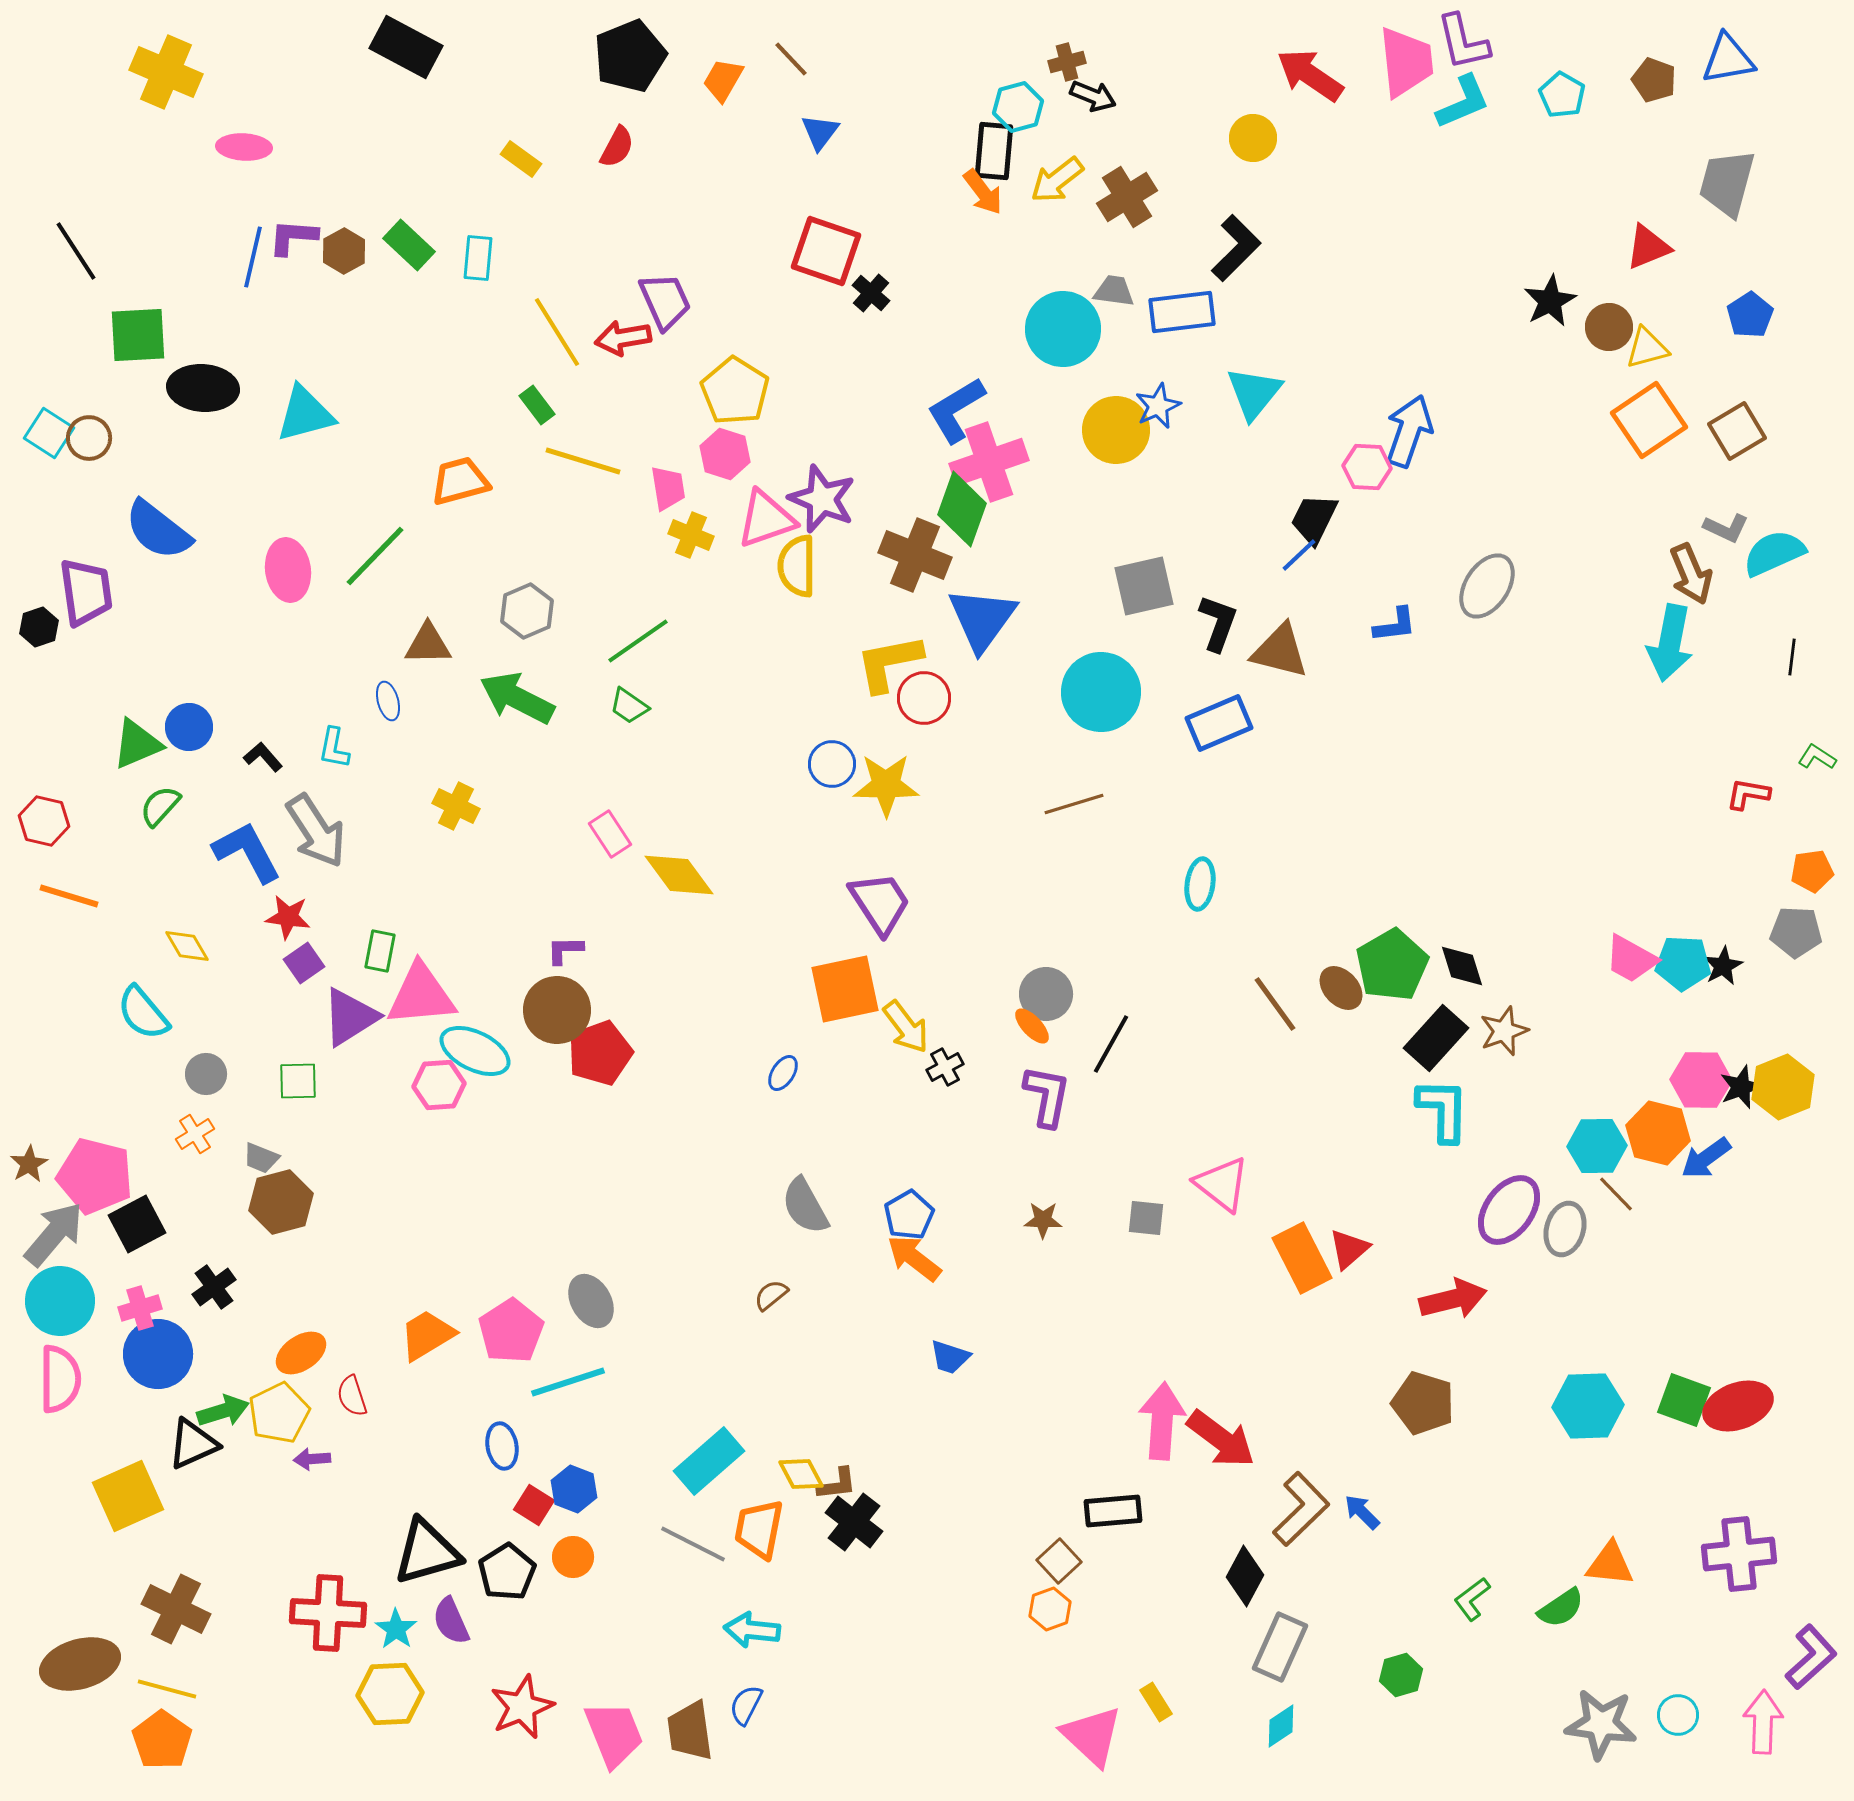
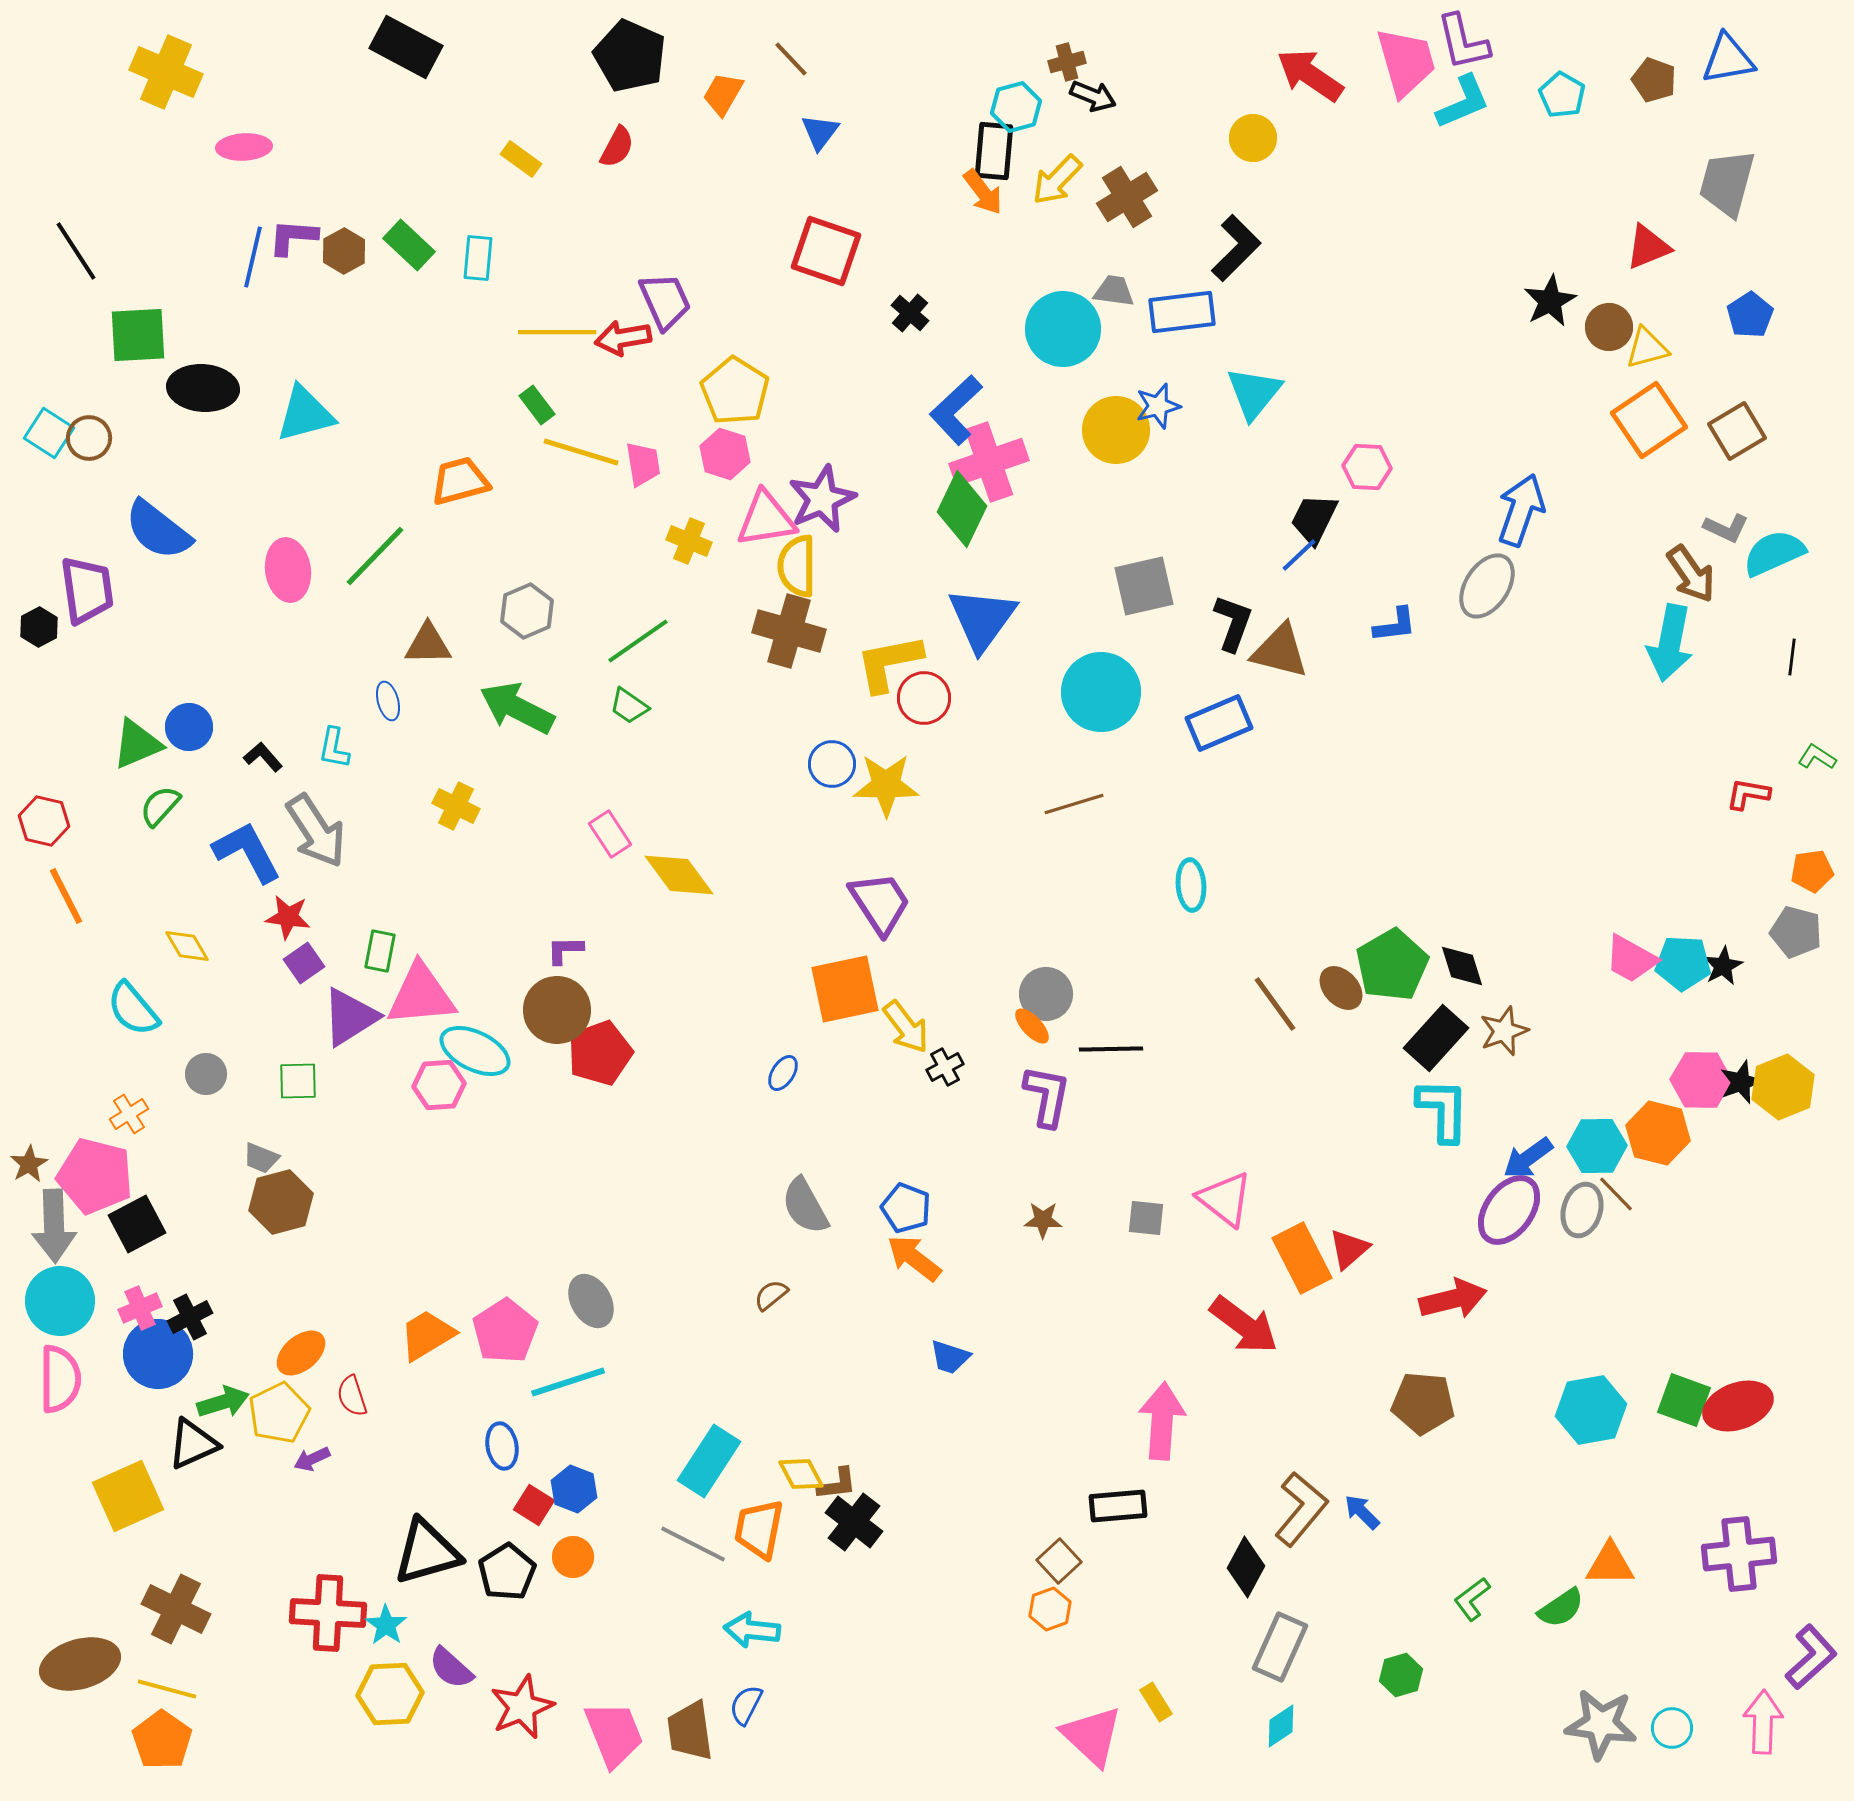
black pentagon at (630, 56): rotated 26 degrees counterclockwise
pink trapezoid at (1406, 62): rotated 10 degrees counterclockwise
orange trapezoid at (723, 80): moved 14 px down
cyan hexagon at (1018, 107): moved 2 px left
pink ellipse at (244, 147): rotated 6 degrees counterclockwise
yellow arrow at (1057, 180): rotated 8 degrees counterclockwise
black cross at (871, 293): moved 39 px right, 20 px down
yellow line at (557, 332): rotated 58 degrees counterclockwise
blue star at (1158, 406): rotated 9 degrees clockwise
blue L-shape at (956, 410): rotated 12 degrees counterclockwise
blue arrow at (1409, 431): moved 112 px right, 79 px down
yellow line at (583, 461): moved 2 px left, 9 px up
pink trapezoid at (668, 488): moved 25 px left, 24 px up
purple star at (822, 499): rotated 26 degrees clockwise
green diamond at (962, 509): rotated 6 degrees clockwise
pink triangle at (766, 519): rotated 10 degrees clockwise
yellow cross at (691, 535): moved 2 px left, 6 px down
brown cross at (915, 555): moved 126 px left, 76 px down; rotated 6 degrees counterclockwise
brown arrow at (1691, 574): rotated 12 degrees counterclockwise
purple trapezoid at (86, 592): moved 1 px right, 2 px up
black L-shape at (1218, 623): moved 15 px right
black hexagon at (39, 627): rotated 9 degrees counterclockwise
green arrow at (517, 698): moved 10 px down
cyan ellipse at (1200, 884): moved 9 px left, 1 px down; rotated 12 degrees counterclockwise
orange line at (69, 896): moved 3 px left; rotated 46 degrees clockwise
gray pentagon at (1796, 932): rotated 12 degrees clockwise
cyan semicircle at (143, 1013): moved 10 px left, 4 px up
black line at (1111, 1044): moved 5 px down; rotated 60 degrees clockwise
black star at (1741, 1087): moved 5 px up
orange cross at (195, 1134): moved 66 px left, 20 px up
blue arrow at (1706, 1158): moved 178 px left
pink triangle at (1222, 1184): moved 3 px right, 15 px down
blue pentagon at (909, 1215): moved 3 px left, 7 px up; rotated 21 degrees counterclockwise
gray ellipse at (1565, 1229): moved 17 px right, 19 px up
gray arrow at (54, 1234): moved 8 px up; rotated 138 degrees clockwise
black cross at (214, 1287): moved 24 px left, 30 px down; rotated 9 degrees clockwise
pink cross at (140, 1308): rotated 6 degrees counterclockwise
pink pentagon at (511, 1331): moved 6 px left
orange ellipse at (301, 1353): rotated 6 degrees counterclockwise
brown pentagon at (1423, 1403): rotated 12 degrees counterclockwise
cyan hexagon at (1588, 1406): moved 3 px right, 4 px down; rotated 8 degrees counterclockwise
green arrow at (223, 1411): moved 9 px up
red arrow at (1221, 1439): moved 23 px right, 114 px up
purple arrow at (312, 1459): rotated 21 degrees counterclockwise
cyan rectangle at (709, 1461): rotated 16 degrees counterclockwise
brown L-shape at (1301, 1509): rotated 6 degrees counterclockwise
black rectangle at (1113, 1511): moved 5 px right, 5 px up
orange triangle at (1610, 1564): rotated 6 degrees counterclockwise
black diamond at (1245, 1576): moved 1 px right, 9 px up
purple semicircle at (451, 1621): moved 47 px down; rotated 24 degrees counterclockwise
cyan star at (396, 1629): moved 10 px left, 4 px up
cyan circle at (1678, 1715): moved 6 px left, 13 px down
